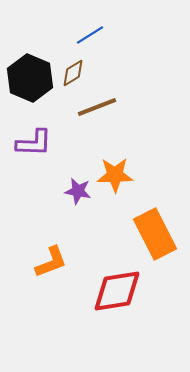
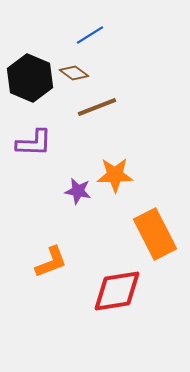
brown diamond: moved 1 px right; rotated 68 degrees clockwise
